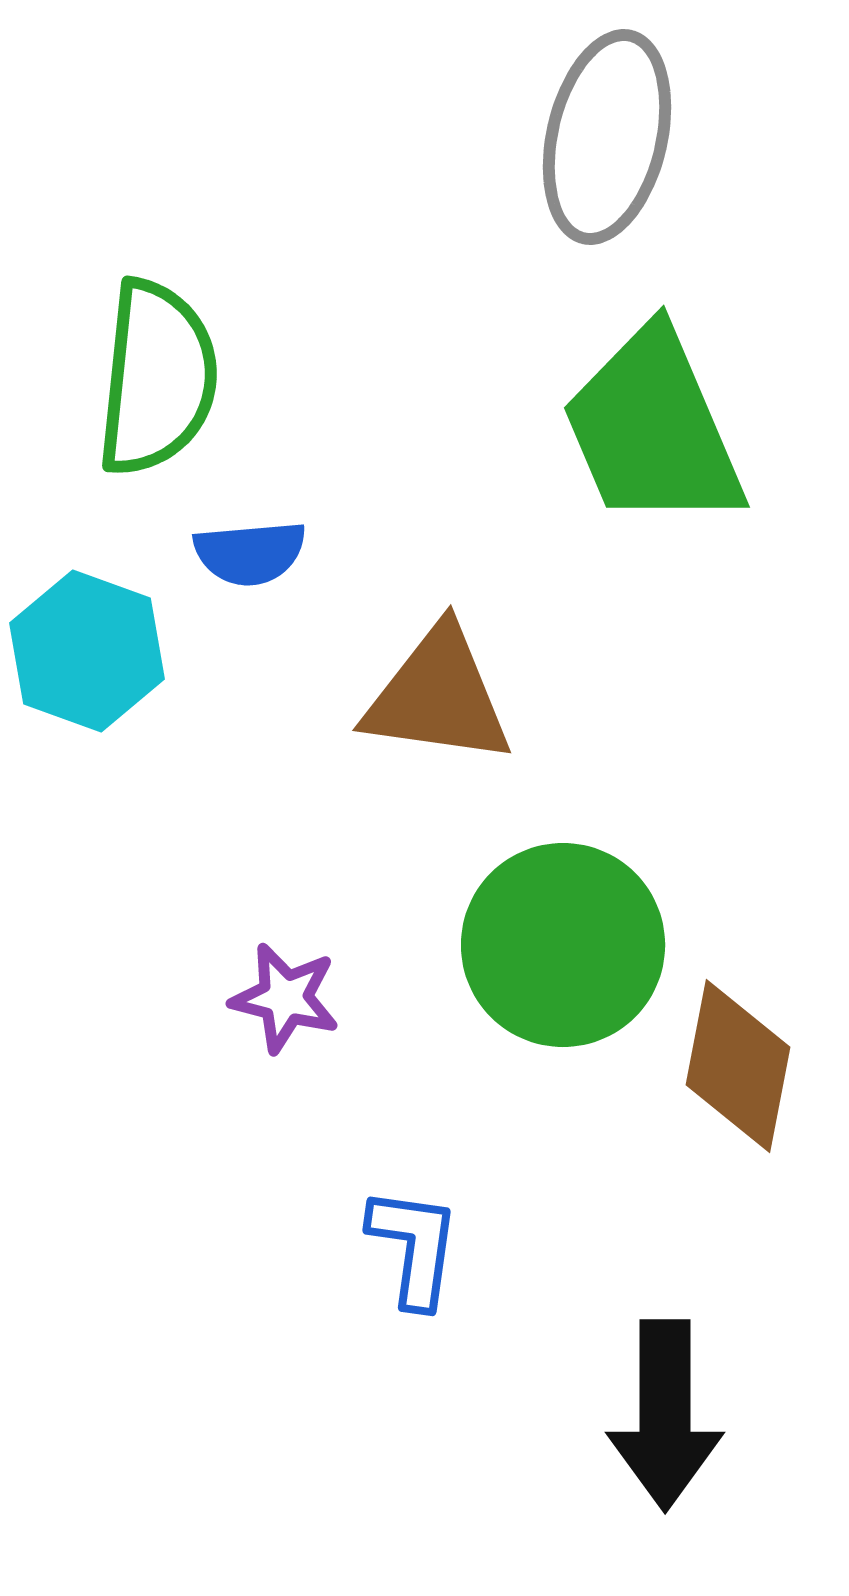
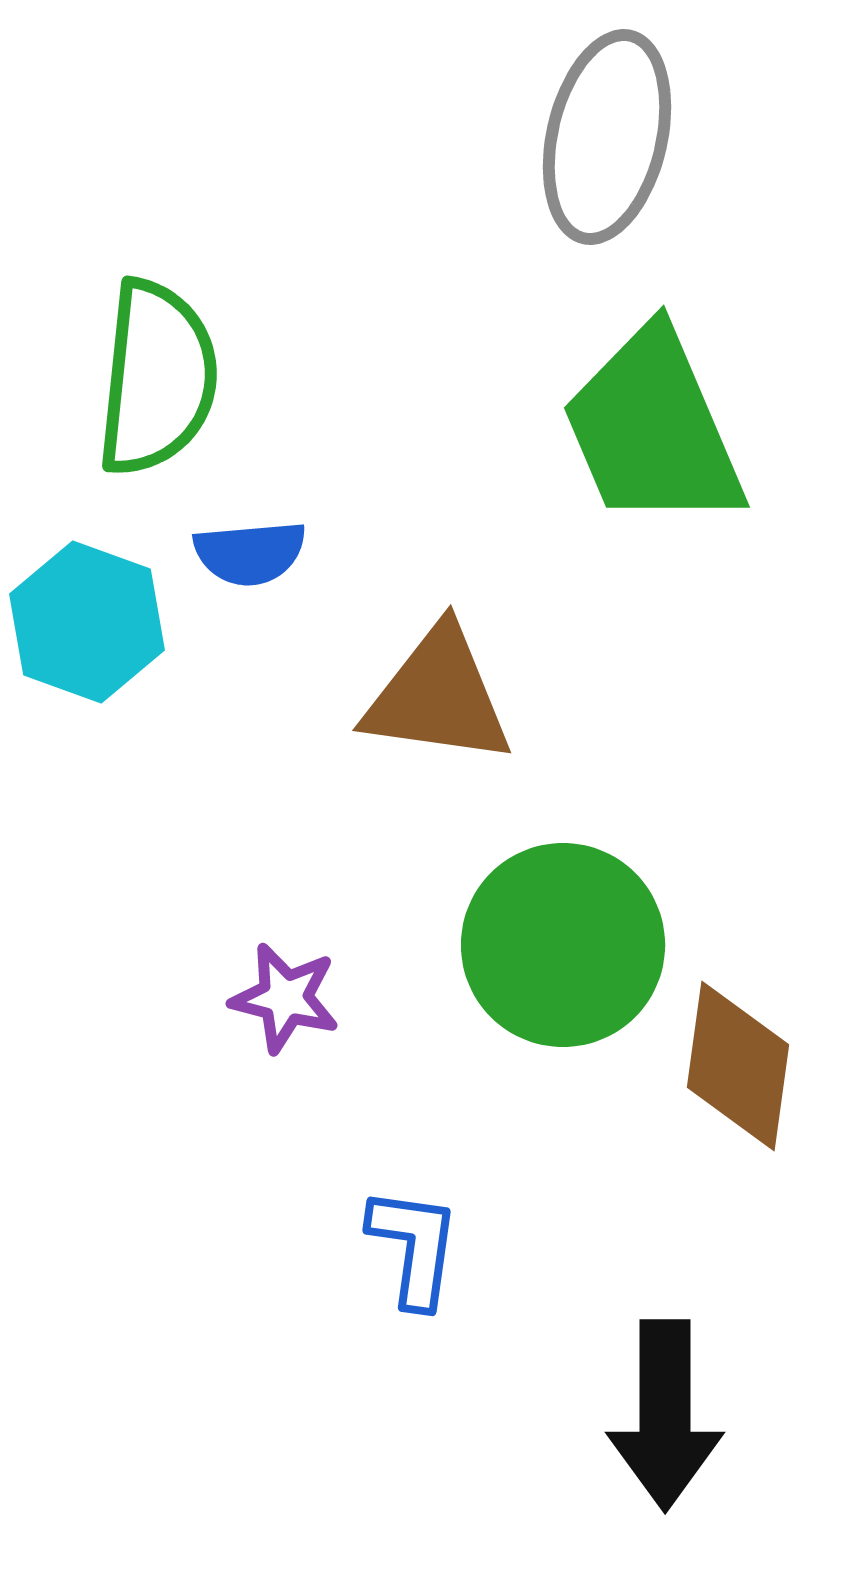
cyan hexagon: moved 29 px up
brown diamond: rotated 3 degrees counterclockwise
